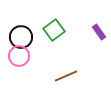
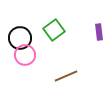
purple rectangle: rotated 28 degrees clockwise
black circle: moved 1 px left, 1 px down
pink circle: moved 6 px right, 1 px up
